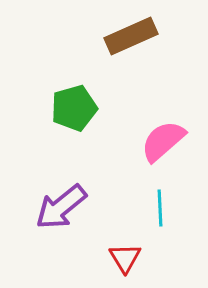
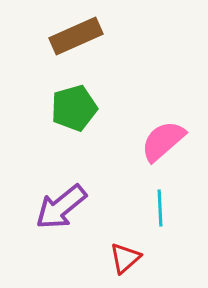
brown rectangle: moved 55 px left
red triangle: rotated 20 degrees clockwise
